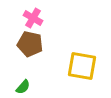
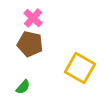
pink cross: rotated 12 degrees clockwise
yellow square: moved 2 px left, 2 px down; rotated 20 degrees clockwise
